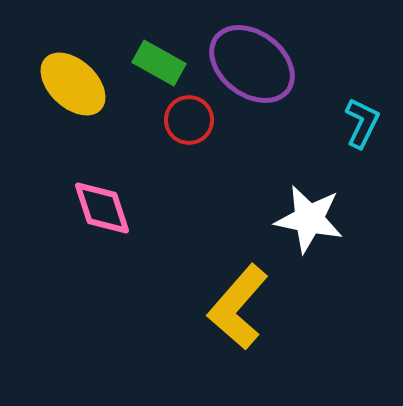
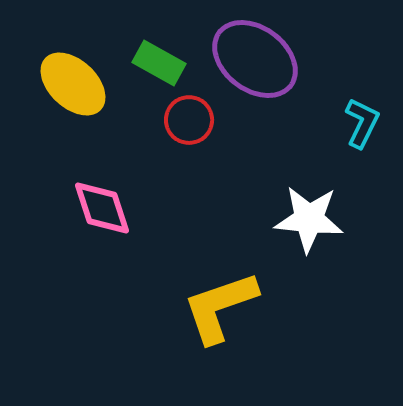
purple ellipse: moved 3 px right, 5 px up
white star: rotated 6 degrees counterclockwise
yellow L-shape: moved 18 px left; rotated 30 degrees clockwise
